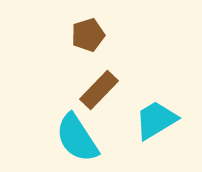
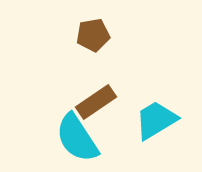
brown pentagon: moved 5 px right; rotated 8 degrees clockwise
brown rectangle: moved 3 px left, 12 px down; rotated 12 degrees clockwise
